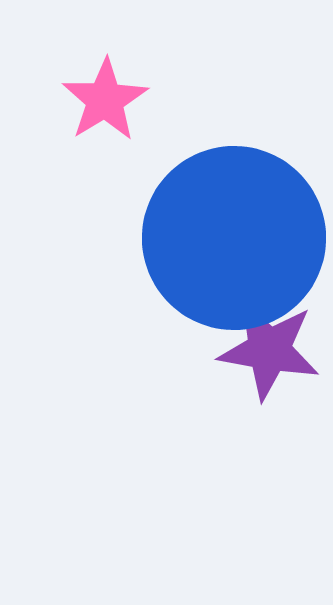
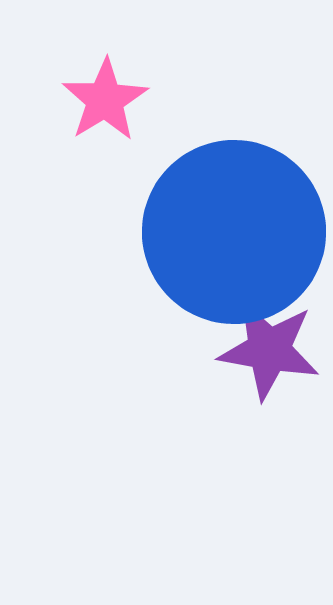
blue circle: moved 6 px up
